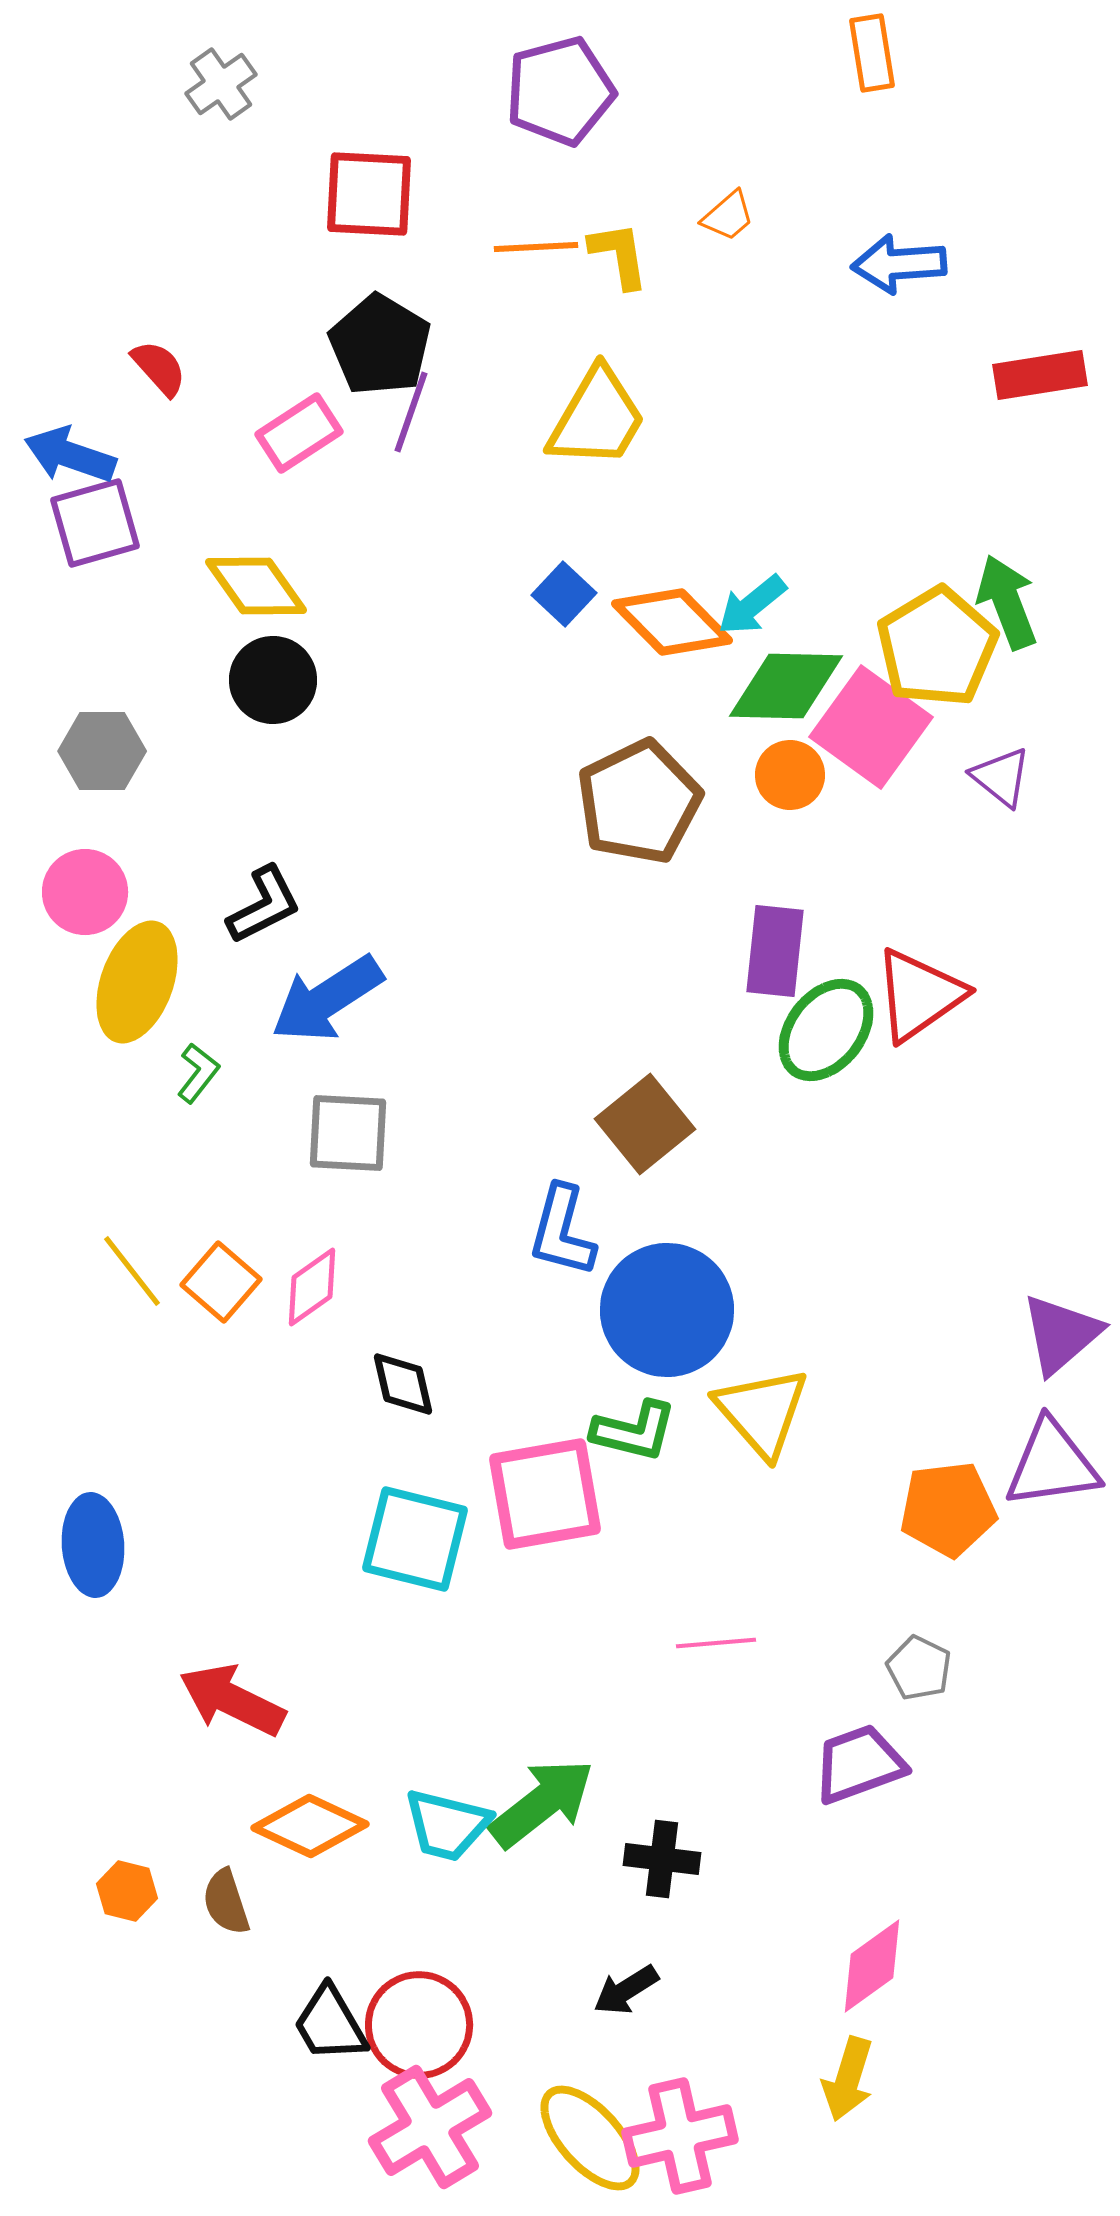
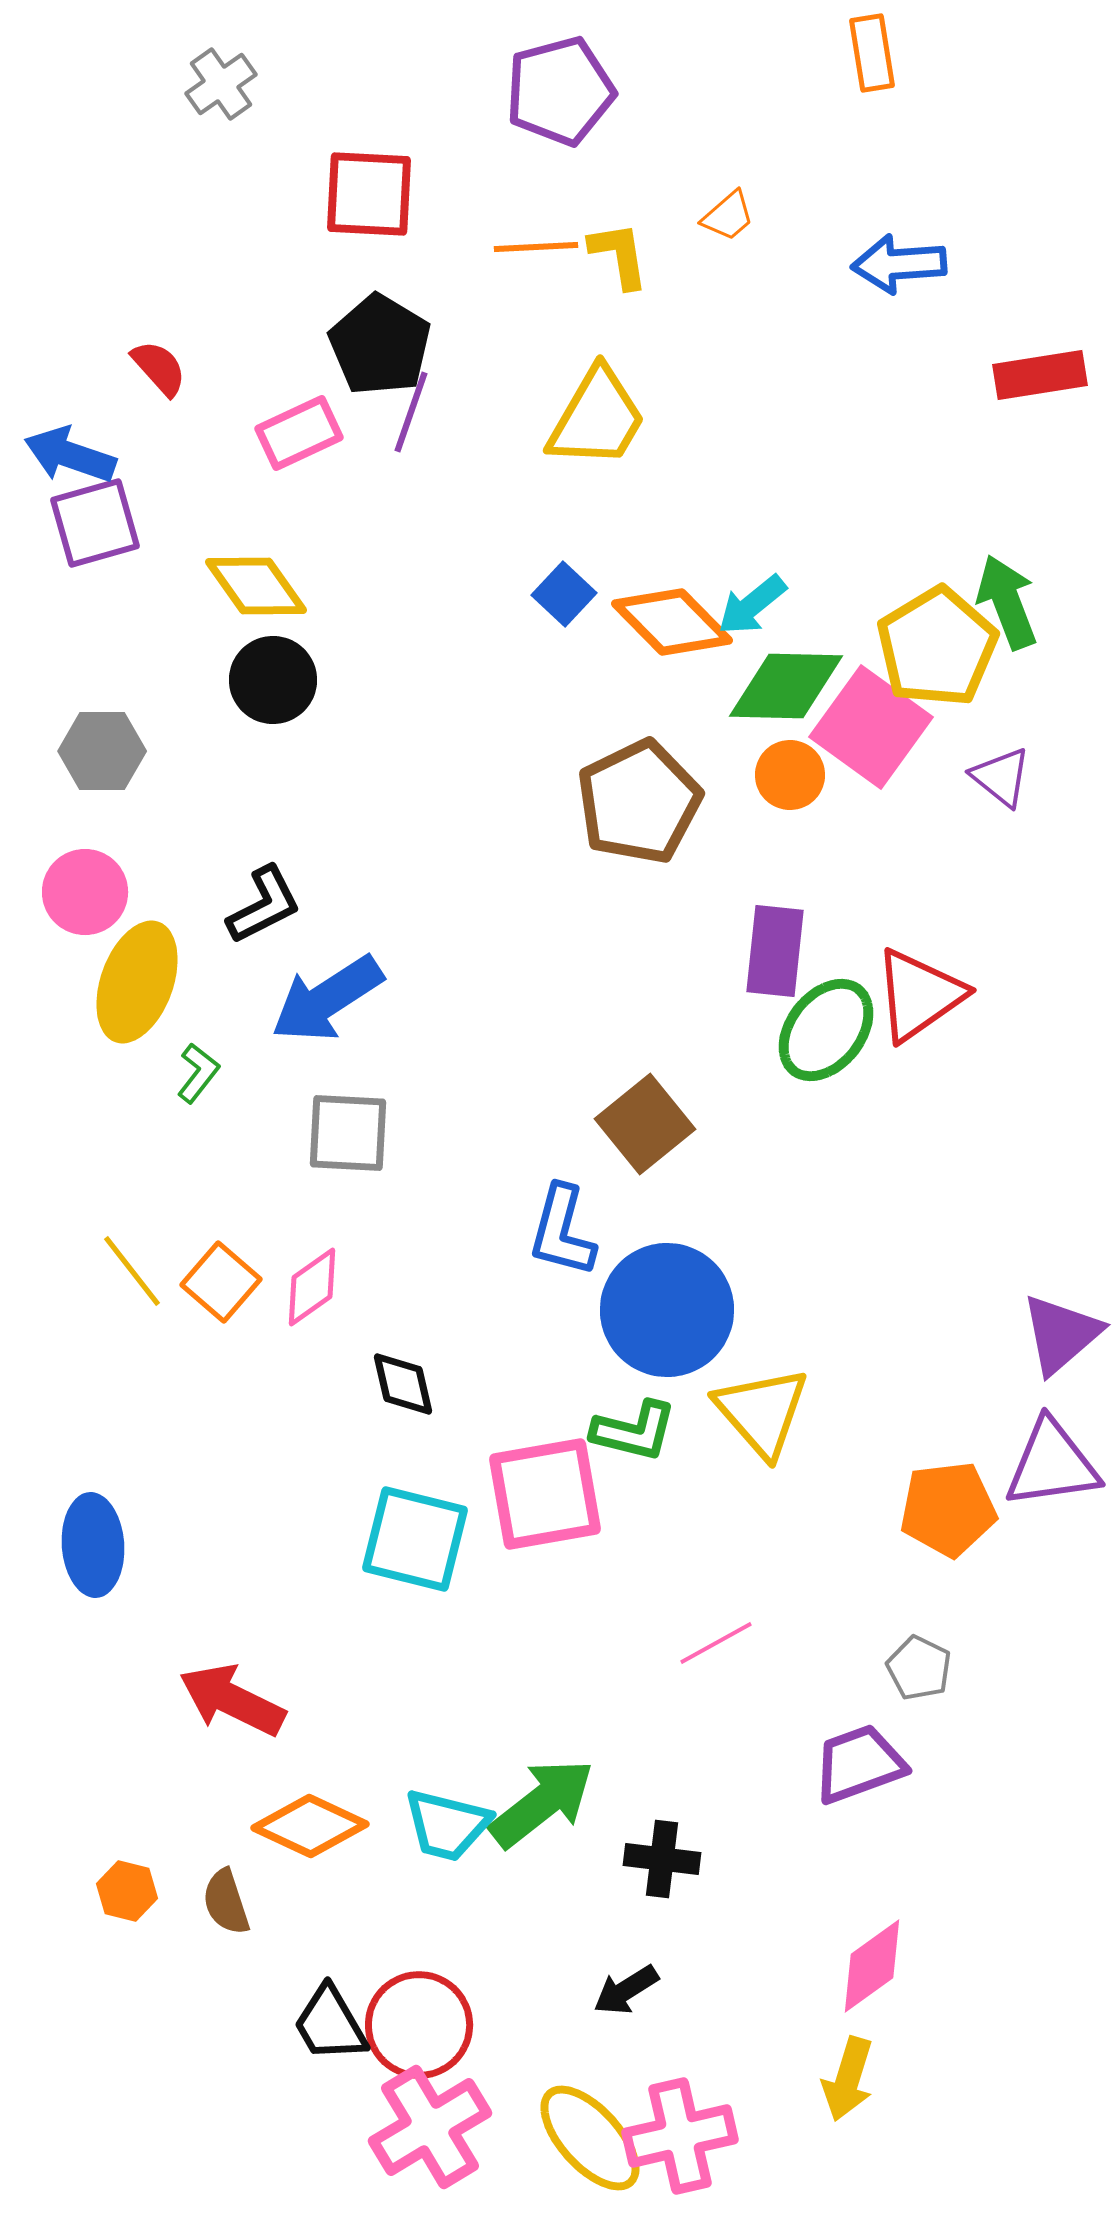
pink rectangle at (299, 433): rotated 8 degrees clockwise
pink line at (716, 1643): rotated 24 degrees counterclockwise
